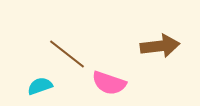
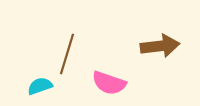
brown line: rotated 69 degrees clockwise
